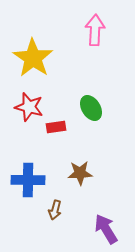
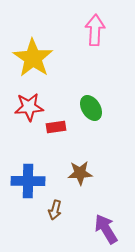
red star: rotated 20 degrees counterclockwise
blue cross: moved 1 px down
